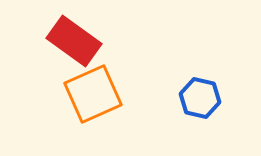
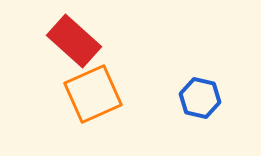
red rectangle: rotated 6 degrees clockwise
